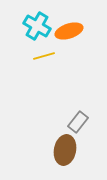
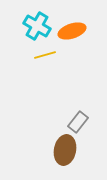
orange ellipse: moved 3 px right
yellow line: moved 1 px right, 1 px up
